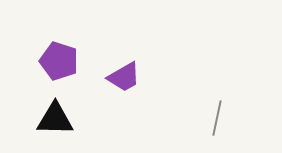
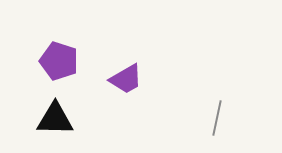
purple trapezoid: moved 2 px right, 2 px down
